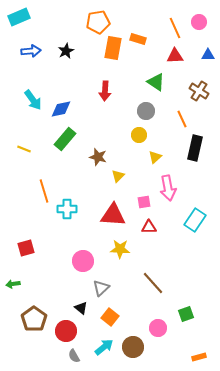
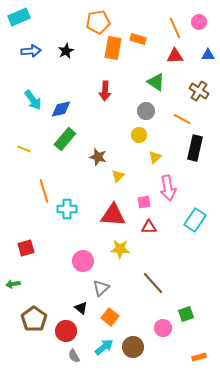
orange line at (182, 119): rotated 36 degrees counterclockwise
pink circle at (158, 328): moved 5 px right
